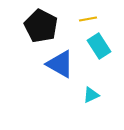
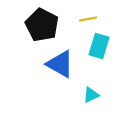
black pentagon: moved 1 px right, 1 px up
cyan rectangle: rotated 50 degrees clockwise
